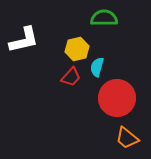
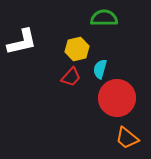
white L-shape: moved 2 px left, 2 px down
cyan semicircle: moved 3 px right, 2 px down
